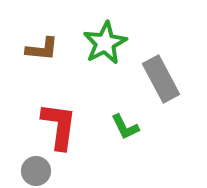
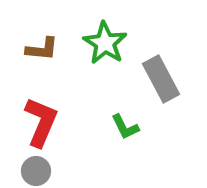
green star: rotated 12 degrees counterclockwise
red L-shape: moved 18 px left, 4 px up; rotated 15 degrees clockwise
